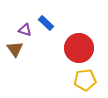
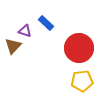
purple triangle: moved 1 px down
brown triangle: moved 2 px left, 3 px up; rotated 18 degrees clockwise
yellow pentagon: moved 3 px left, 1 px down
